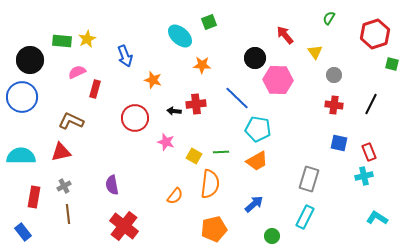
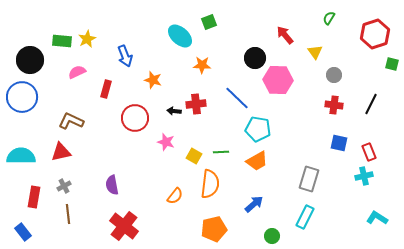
red rectangle at (95, 89): moved 11 px right
